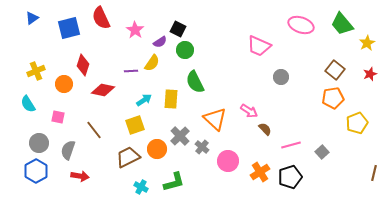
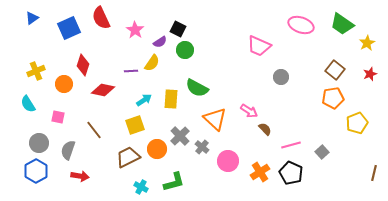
green trapezoid at (342, 24): rotated 15 degrees counterclockwise
blue square at (69, 28): rotated 10 degrees counterclockwise
green semicircle at (195, 82): moved 2 px right, 6 px down; rotated 35 degrees counterclockwise
black pentagon at (290, 177): moved 1 px right, 4 px up; rotated 30 degrees counterclockwise
